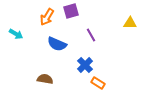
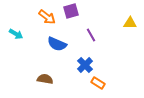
orange arrow: rotated 84 degrees counterclockwise
